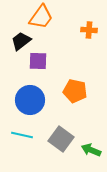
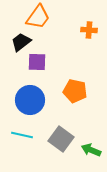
orange trapezoid: moved 3 px left
black trapezoid: moved 1 px down
purple square: moved 1 px left, 1 px down
